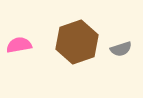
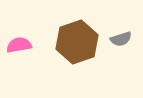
gray semicircle: moved 10 px up
